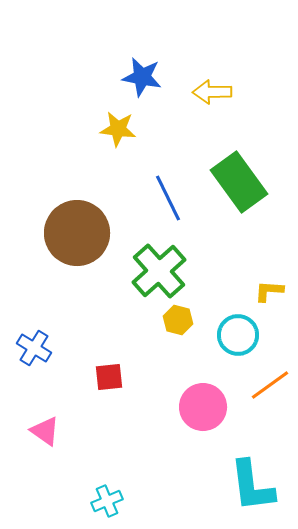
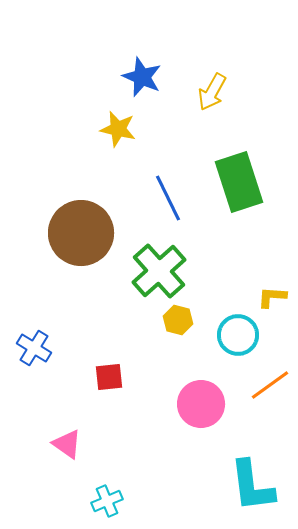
blue star: rotated 12 degrees clockwise
yellow arrow: rotated 60 degrees counterclockwise
yellow star: rotated 6 degrees clockwise
green rectangle: rotated 18 degrees clockwise
brown circle: moved 4 px right
yellow L-shape: moved 3 px right, 6 px down
pink circle: moved 2 px left, 3 px up
pink triangle: moved 22 px right, 13 px down
